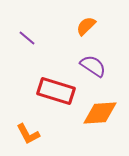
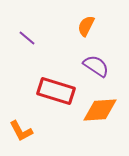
orange semicircle: rotated 20 degrees counterclockwise
purple semicircle: moved 3 px right
orange diamond: moved 3 px up
orange L-shape: moved 7 px left, 3 px up
